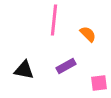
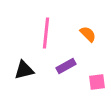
pink line: moved 8 px left, 13 px down
black triangle: rotated 25 degrees counterclockwise
pink square: moved 2 px left, 1 px up
